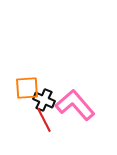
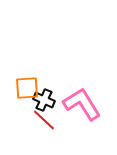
pink L-shape: moved 7 px right, 1 px up; rotated 9 degrees clockwise
red line: rotated 20 degrees counterclockwise
